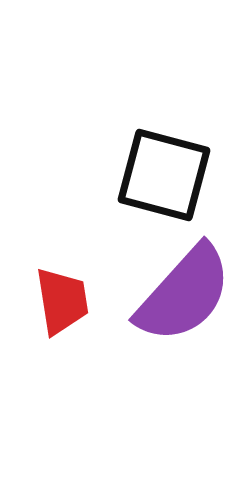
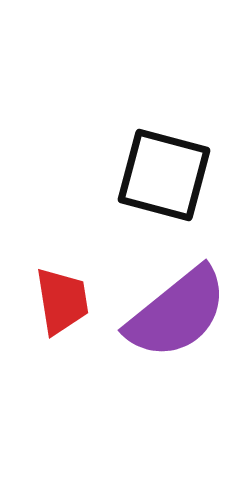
purple semicircle: moved 7 px left, 19 px down; rotated 9 degrees clockwise
